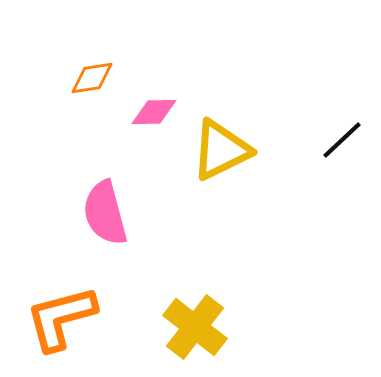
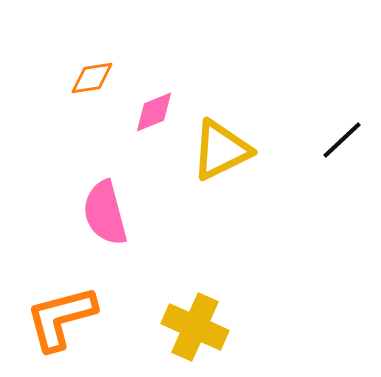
pink diamond: rotated 21 degrees counterclockwise
yellow cross: rotated 14 degrees counterclockwise
